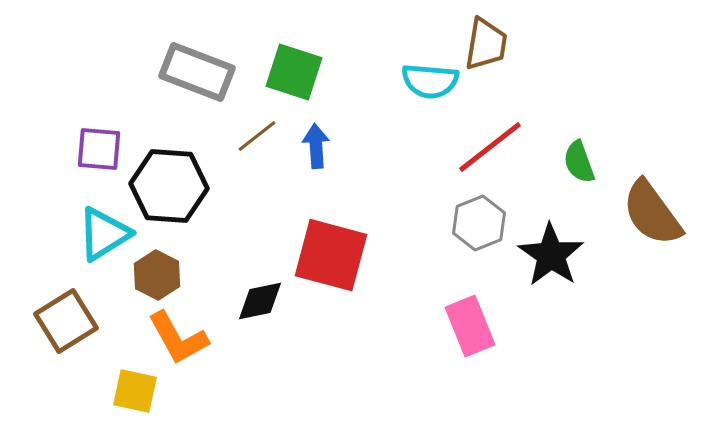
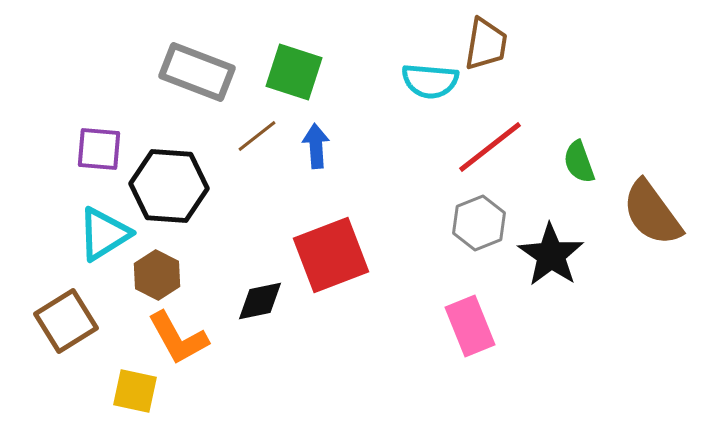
red square: rotated 36 degrees counterclockwise
